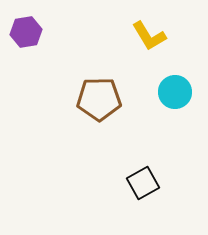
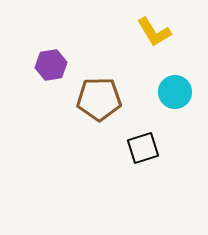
purple hexagon: moved 25 px right, 33 px down
yellow L-shape: moved 5 px right, 4 px up
black square: moved 35 px up; rotated 12 degrees clockwise
